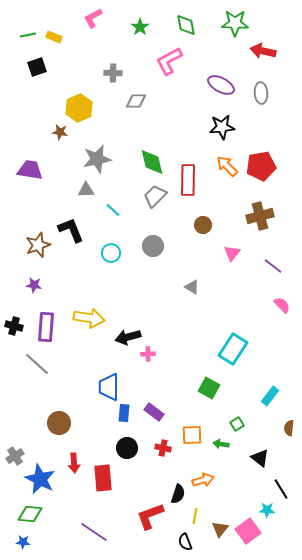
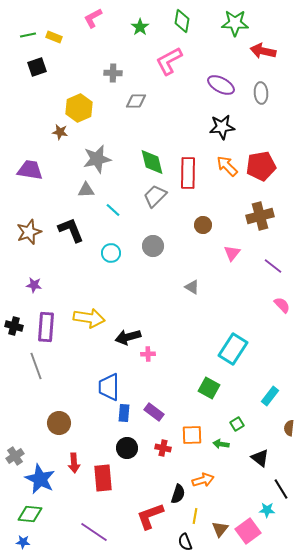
green diamond at (186, 25): moved 4 px left, 4 px up; rotated 20 degrees clockwise
red rectangle at (188, 180): moved 7 px up
brown star at (38, 245): moved 9 px left, 13 px up
gray line at (37, 364): moved 1 px left, 2 px down; rotated 28 degrees clockwise
